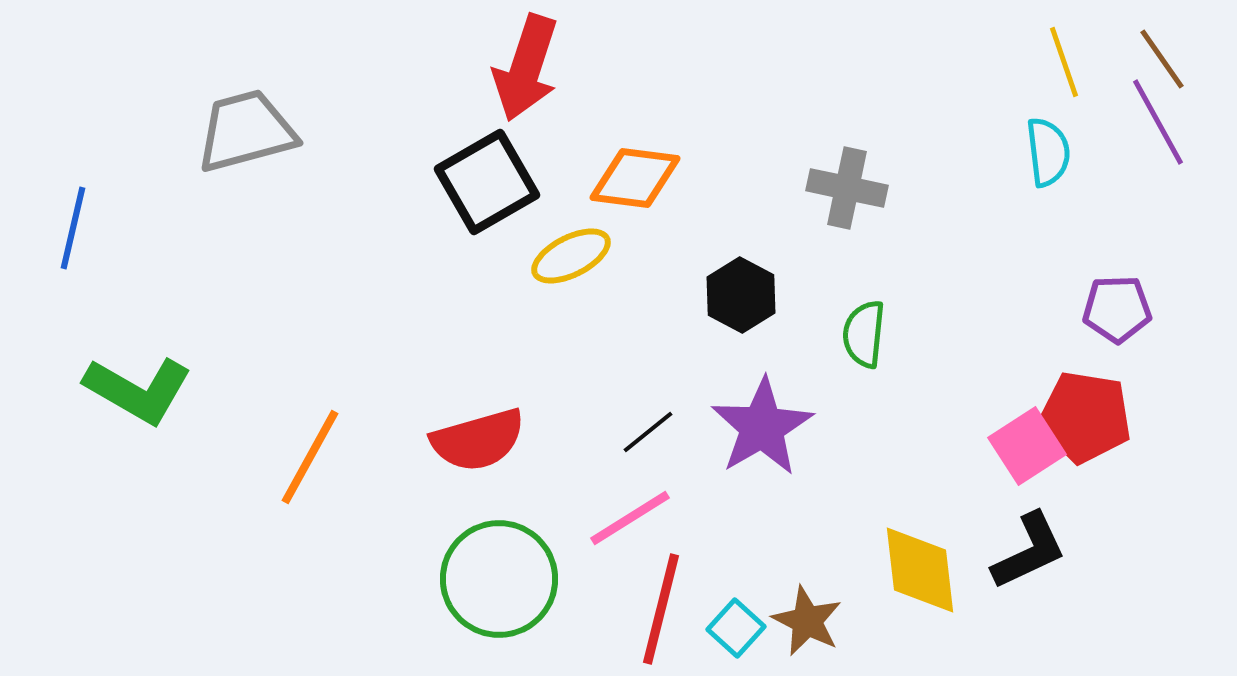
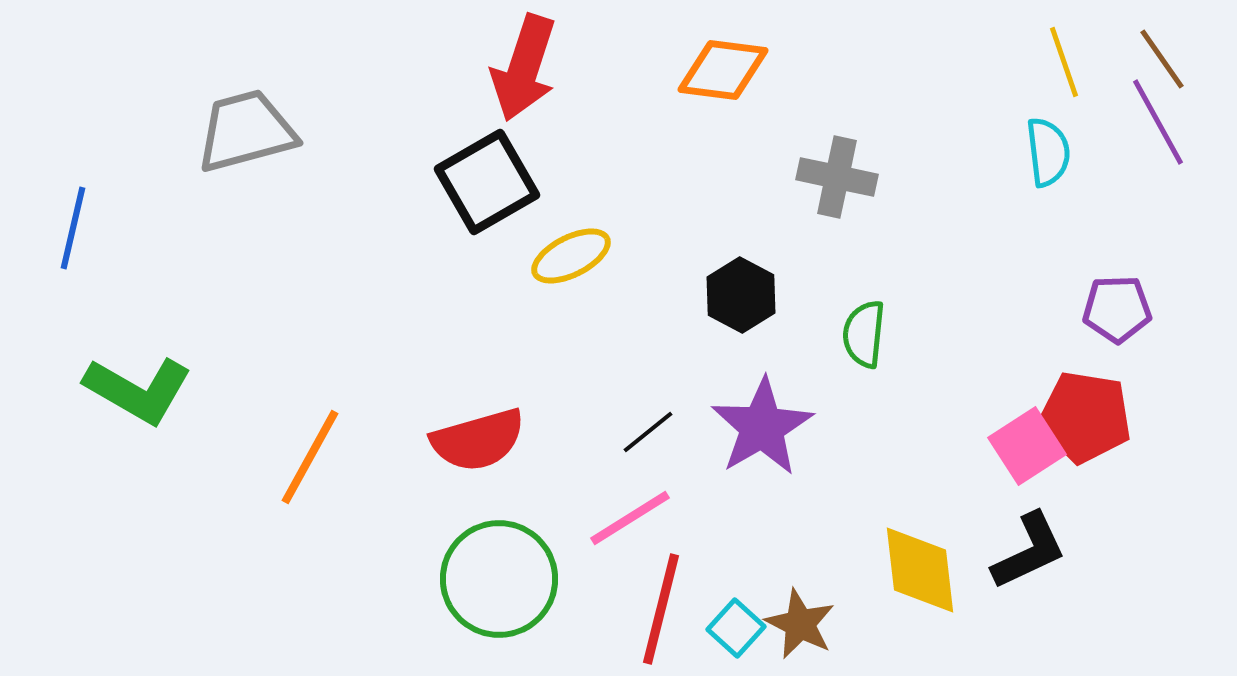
red arrow: moved 2 px left
orange diamond: moved 88 px right, 108 px up
gray cross: moved 10 px left, 11 px up
brown star: moved 7 px left, 3 px down
